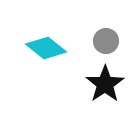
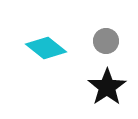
black star: moved 2 px right, 3 px down
